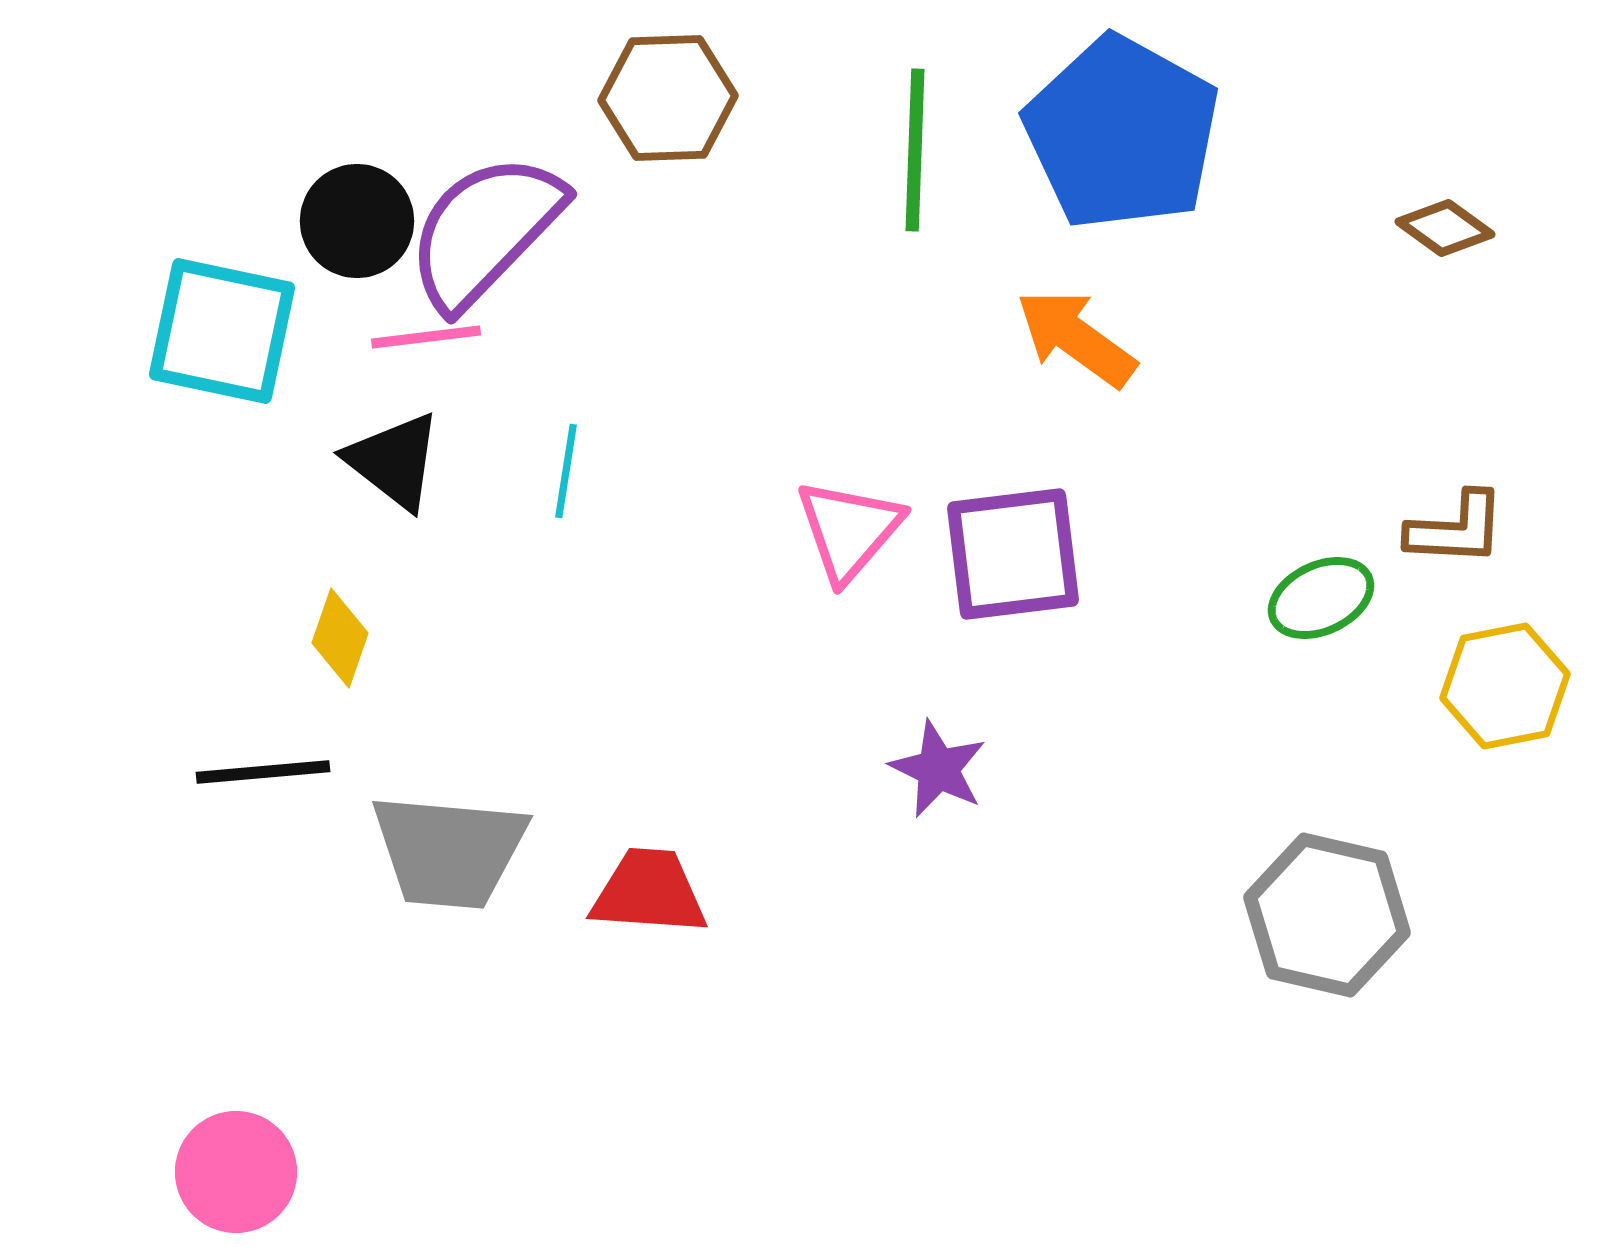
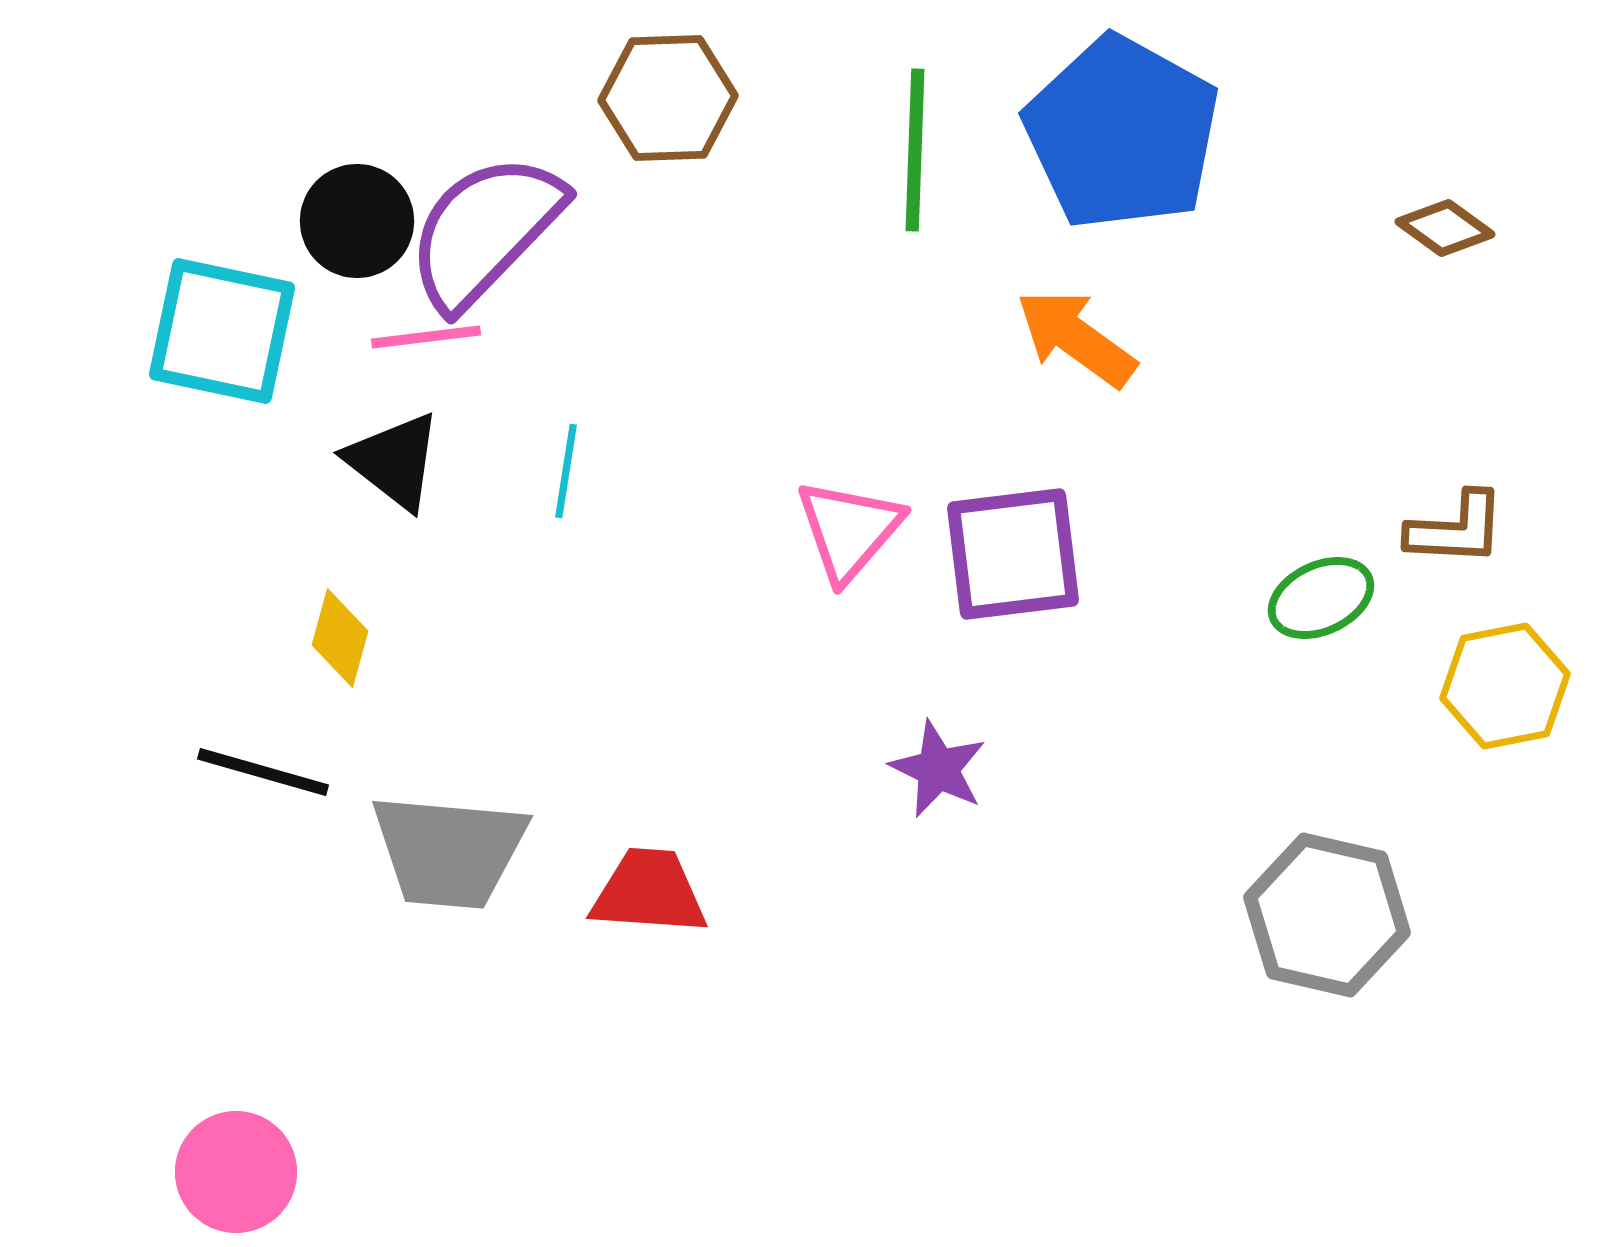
yellow diamond: rotated 4 degrees counterclockwise
black line: rotated 21 degrees clockwise
